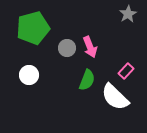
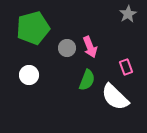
pink rectangle: moved 4 px up; rotated 63 degrees counterclockwise
